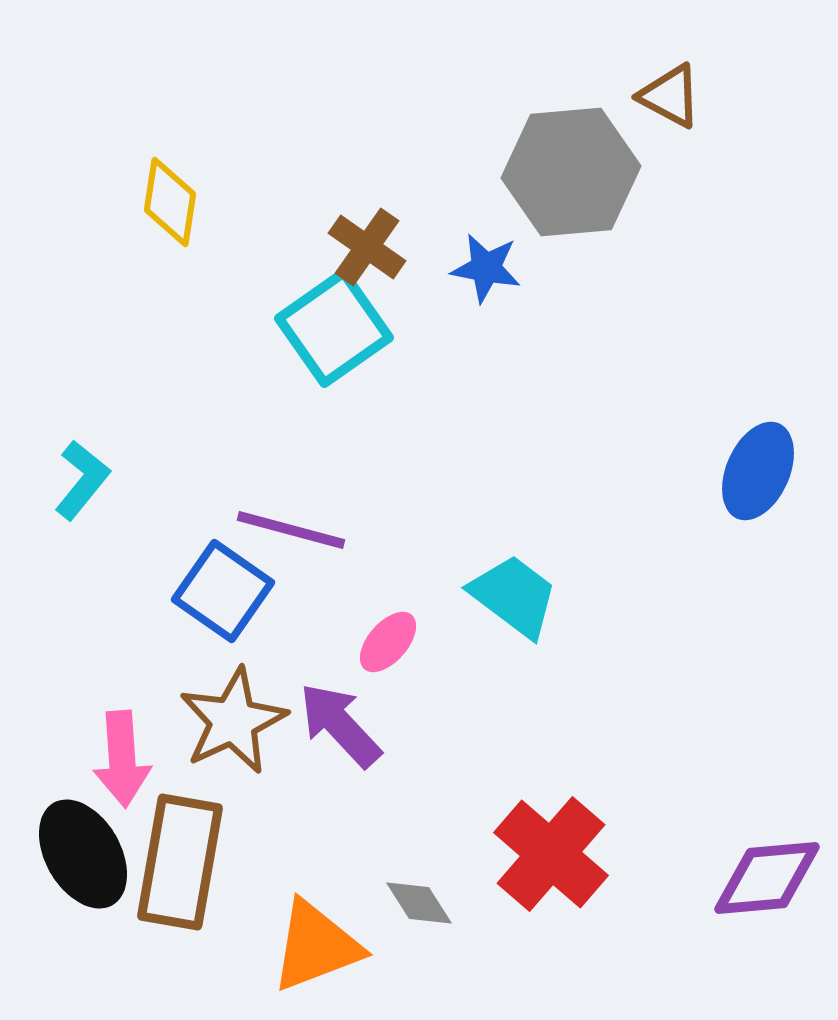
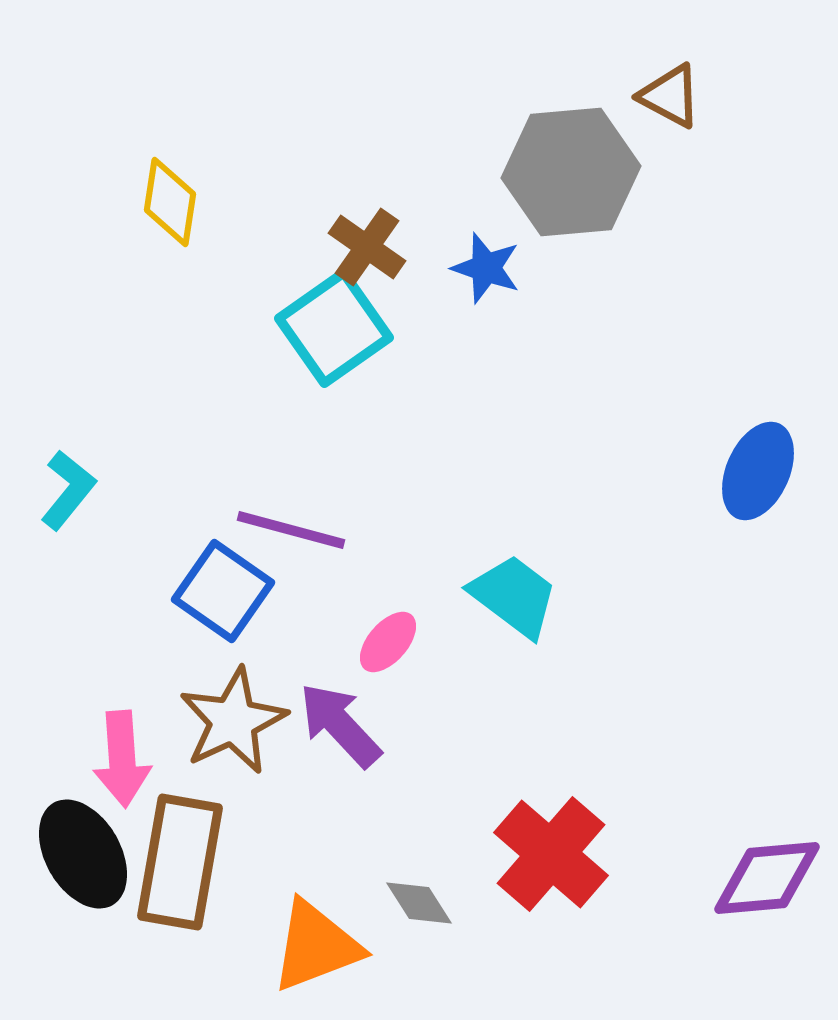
blue star: rotated 8 degrees clockwise
cyan L-shape: moved 14 px left, 10 px down
